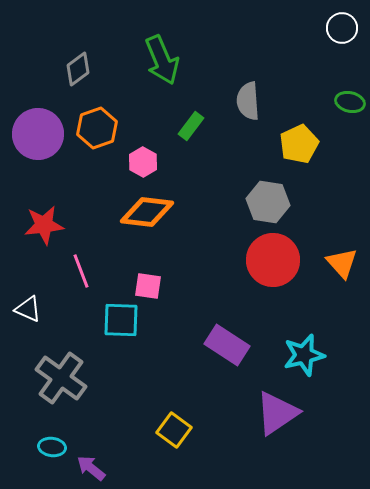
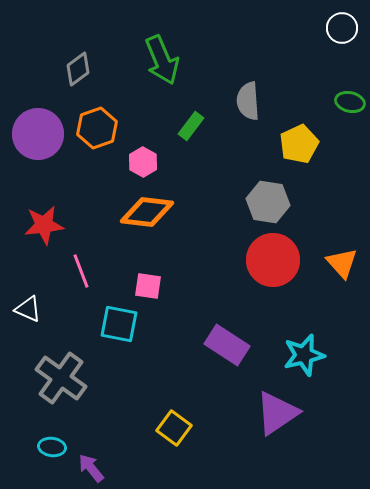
cyan square: moved 2 px left, 4 px down; rotated 9 degrees clockwise
yellow square: moved 2 px up
purple arrow: rotated 12 degrees clockwise
